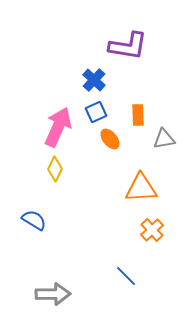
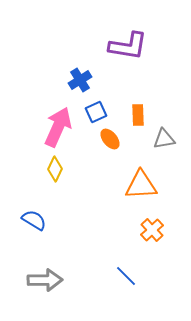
blue cross: moved 14 px left; rotated 15 degrees clockwise
orange triangle: moved 3 px up
gray arrow: moved 8 px left, 14 px up
